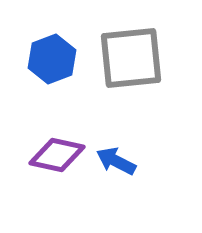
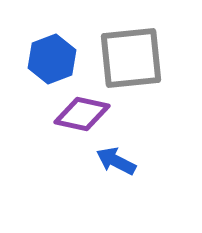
purple diamond: moved 25 px right, 41 px up
